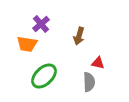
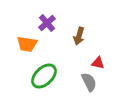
purple cross: moved 6 px right, 1 px up
gray semicircle: rotated 24 degrees counterclockwise
